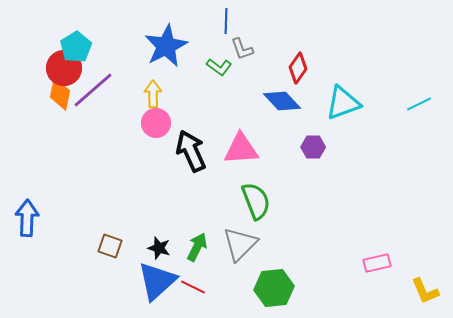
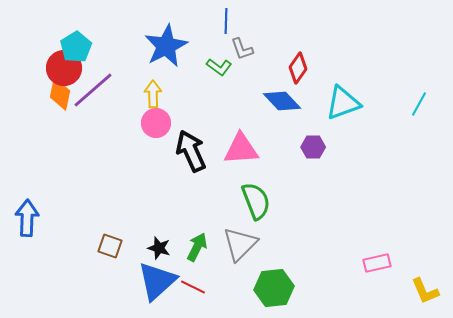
cyan line: rotated 35 degrees counterclockwise
